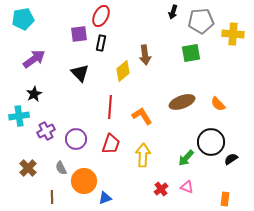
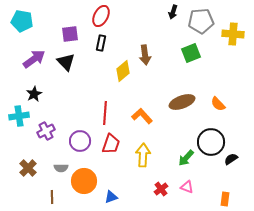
cyan pentagon: moved 1 px left, 2 px down; rotated 20 degrees clockwise
purple square: moved 9 px left
green square: rotated 12 degrees counterclockwise
black triangle: moved 14 px left, 11 px up
red line: moved 5 px left, 6 px down
orange L-shape: rotated 10 degrees counterclockwise
purple circle: moved 4 px right, 2 px down
gray semicircle: rotated 64 degrees counterclockwise
blue triangle: moved 6 px right, 1 px up
